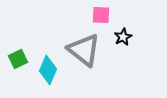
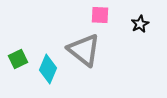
pink square: moved 1 px left
black star: moved 17 px right, 13 px up
cyan diamond: moved 1 px up
